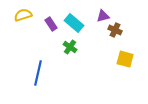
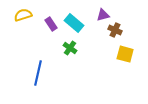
purple triangle: moved 1 px up
green cross: moved 1 px down
yellow square: moved 5 px up
